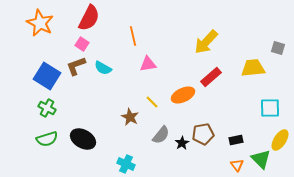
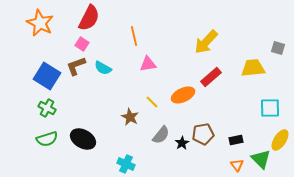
orange line: moved 1 px right
